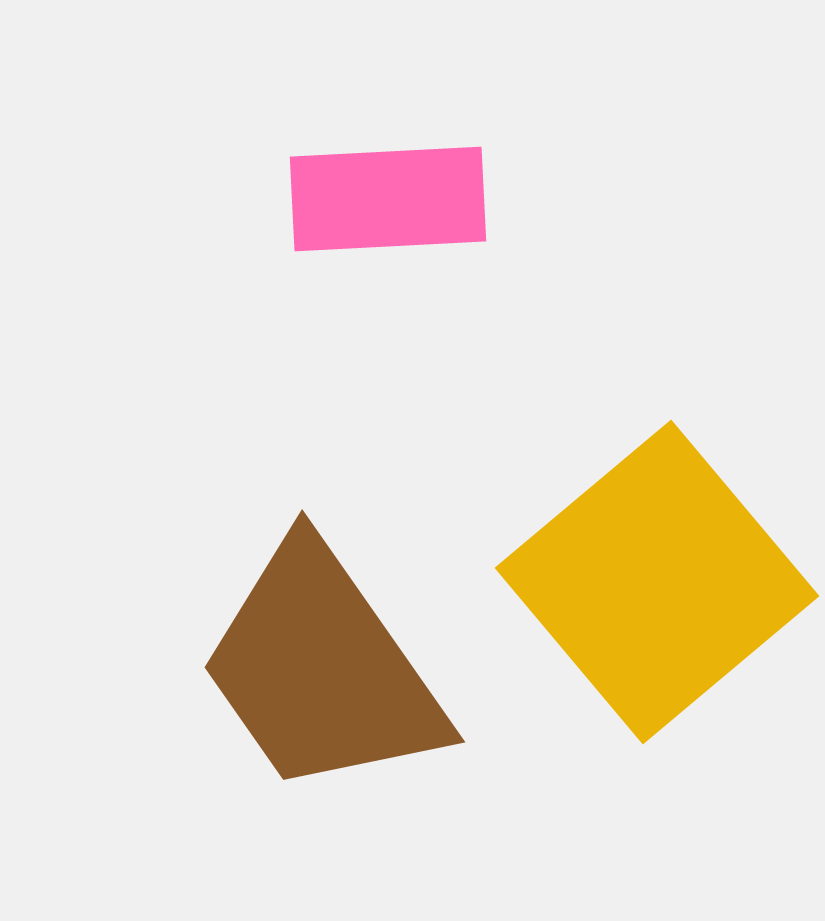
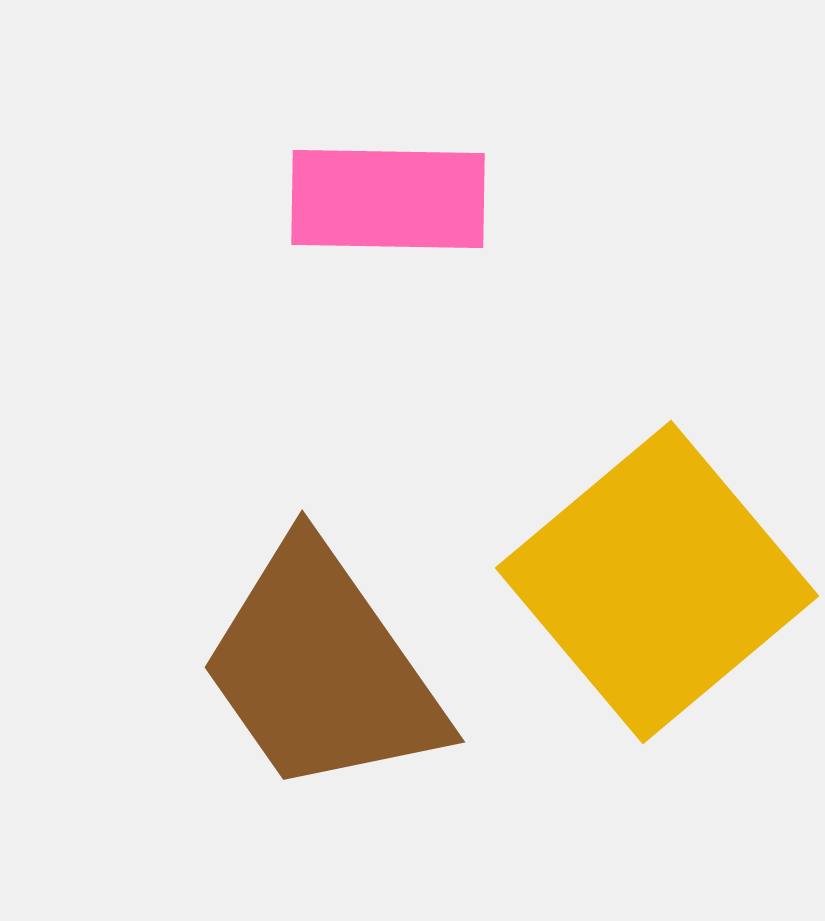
pink rectangle: rotated 4 degrees clockwise
